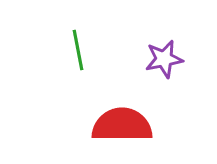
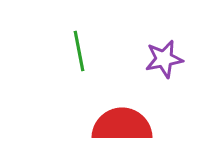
green line: moved 1 px right, 1 px down
